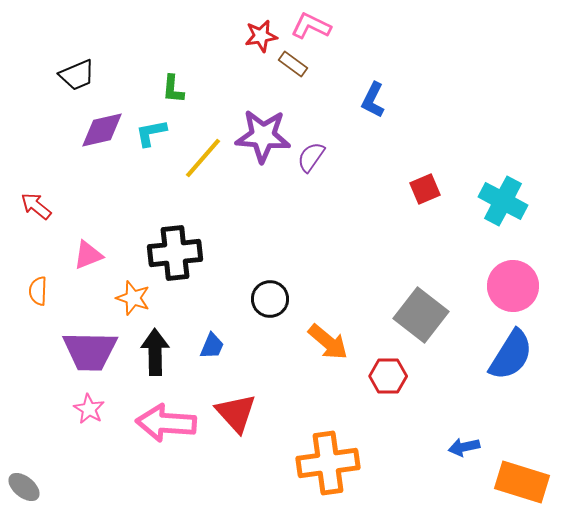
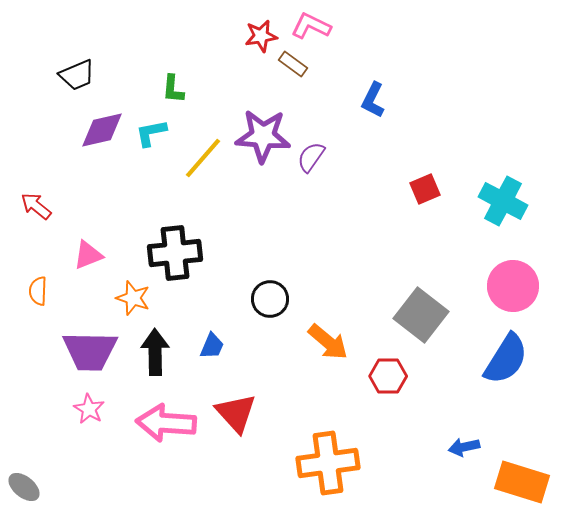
blue semicircle: moved 5 px left, 4 px down
